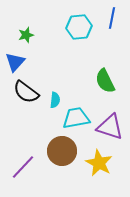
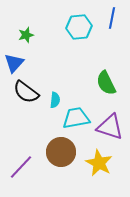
blue triangle: moved 1 px left, 1 px down
green semicircle: moved 1 px right, 2 px down
brown circle: moved 1 px left, 1 px down
purple line: moved 2 px left
